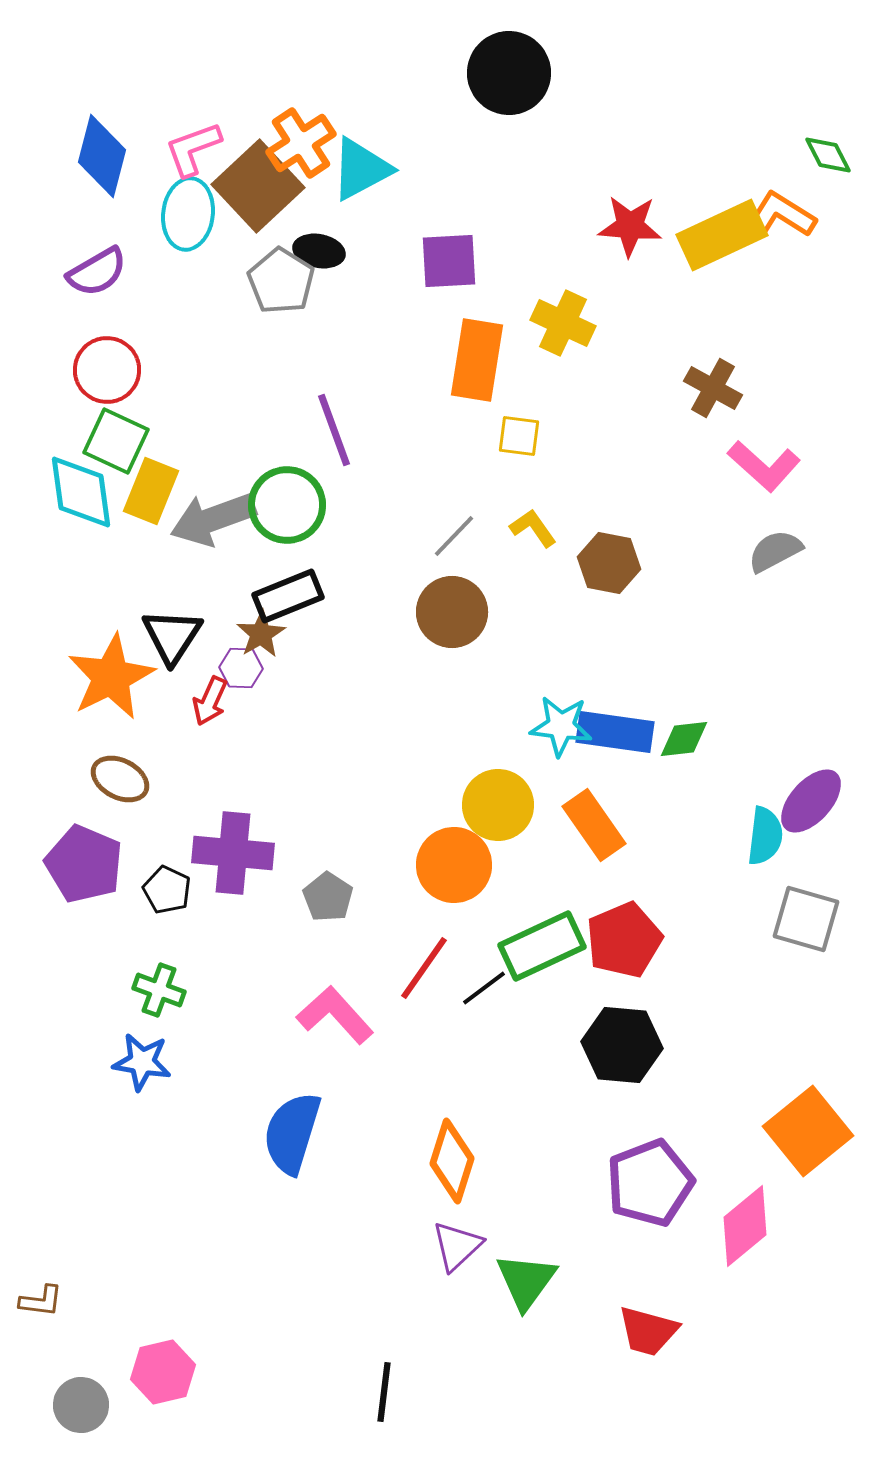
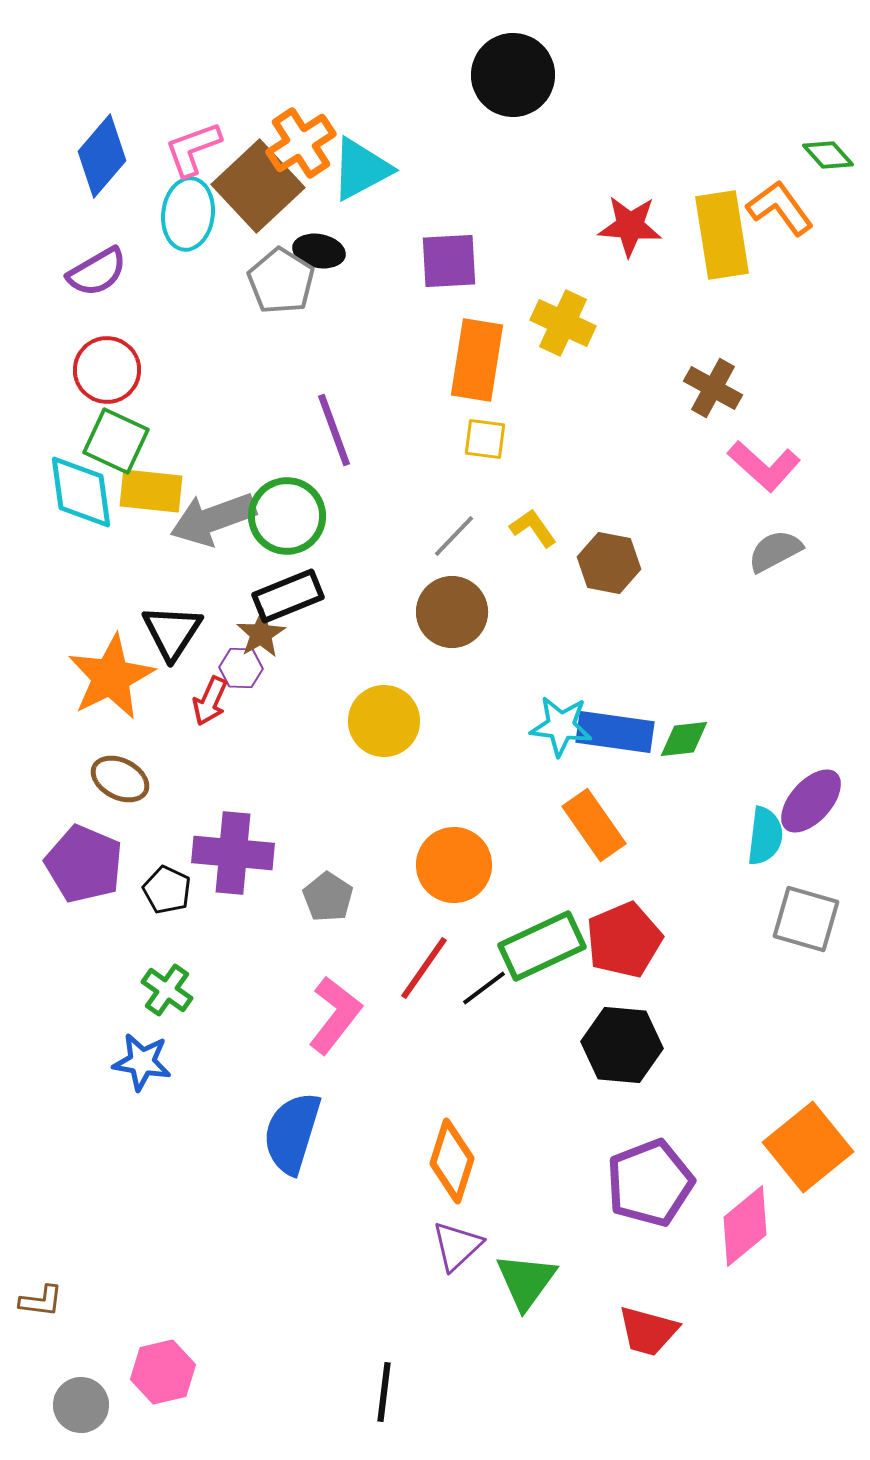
black circle at (509, 73): moved 4 px right, 2 px down
green diamond at (828, 155): rotated 15 degrees counterclockwise
blue diamond at (102, 156): rotated 26 degrees clockwise
orange L-shape at (781, 215): moved 1 px left, 7 px up; rotated 22 degrees clockwise
yellow rectangle at (722, 235): rotated 74 degrees counterclockwise
yellow square at (519, 436): moved 34 px left, 3 px down
yellow rectangle at (151, 491): rotated 74 degrees clockwise
green circle at (287, 505): moved 11 px down
black triangle at (172, 636): moved 4 px up
yellow circle at (498, 805): moved 114 px left, 84 px up
green cross at (159, 990): moved 8 px right; rotated 15 degrees clockwise
pink L-shape at (335, 1015): rotated 80 degrees clockwise
orange square at (808, 1131): moved 16 px down
